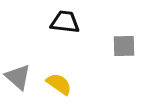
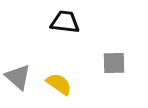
gray square: moved 10 px left, 17 px down
